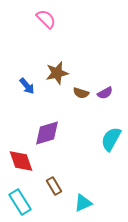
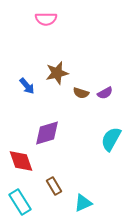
pink semicircle: rotated 135 degrees clockwise
